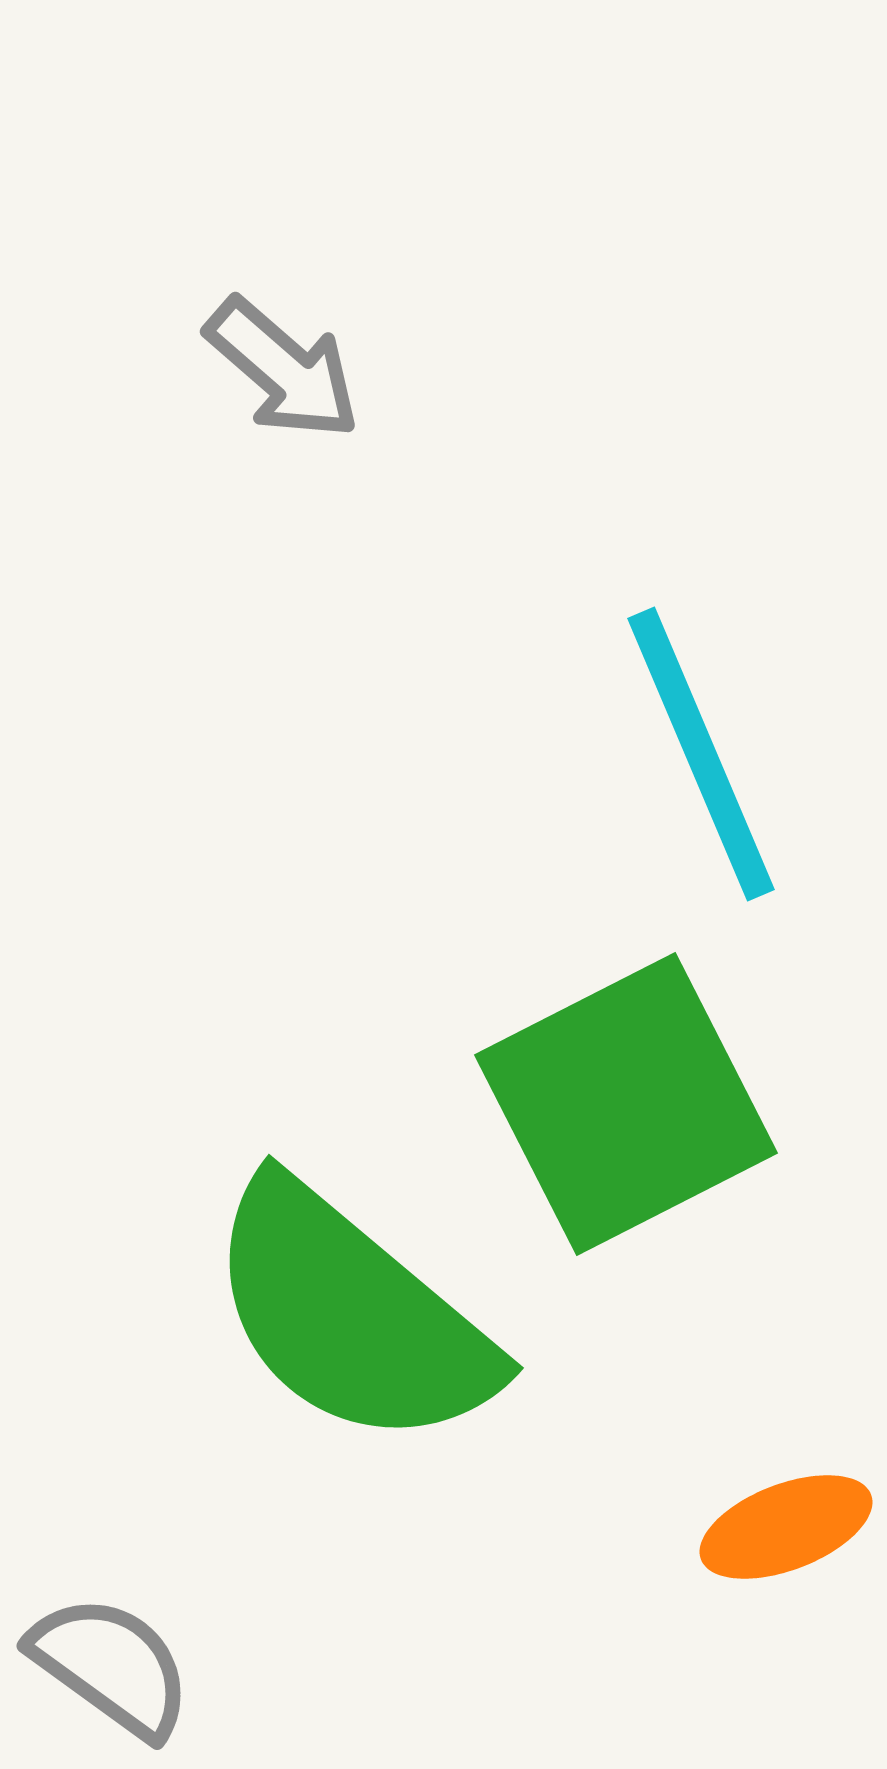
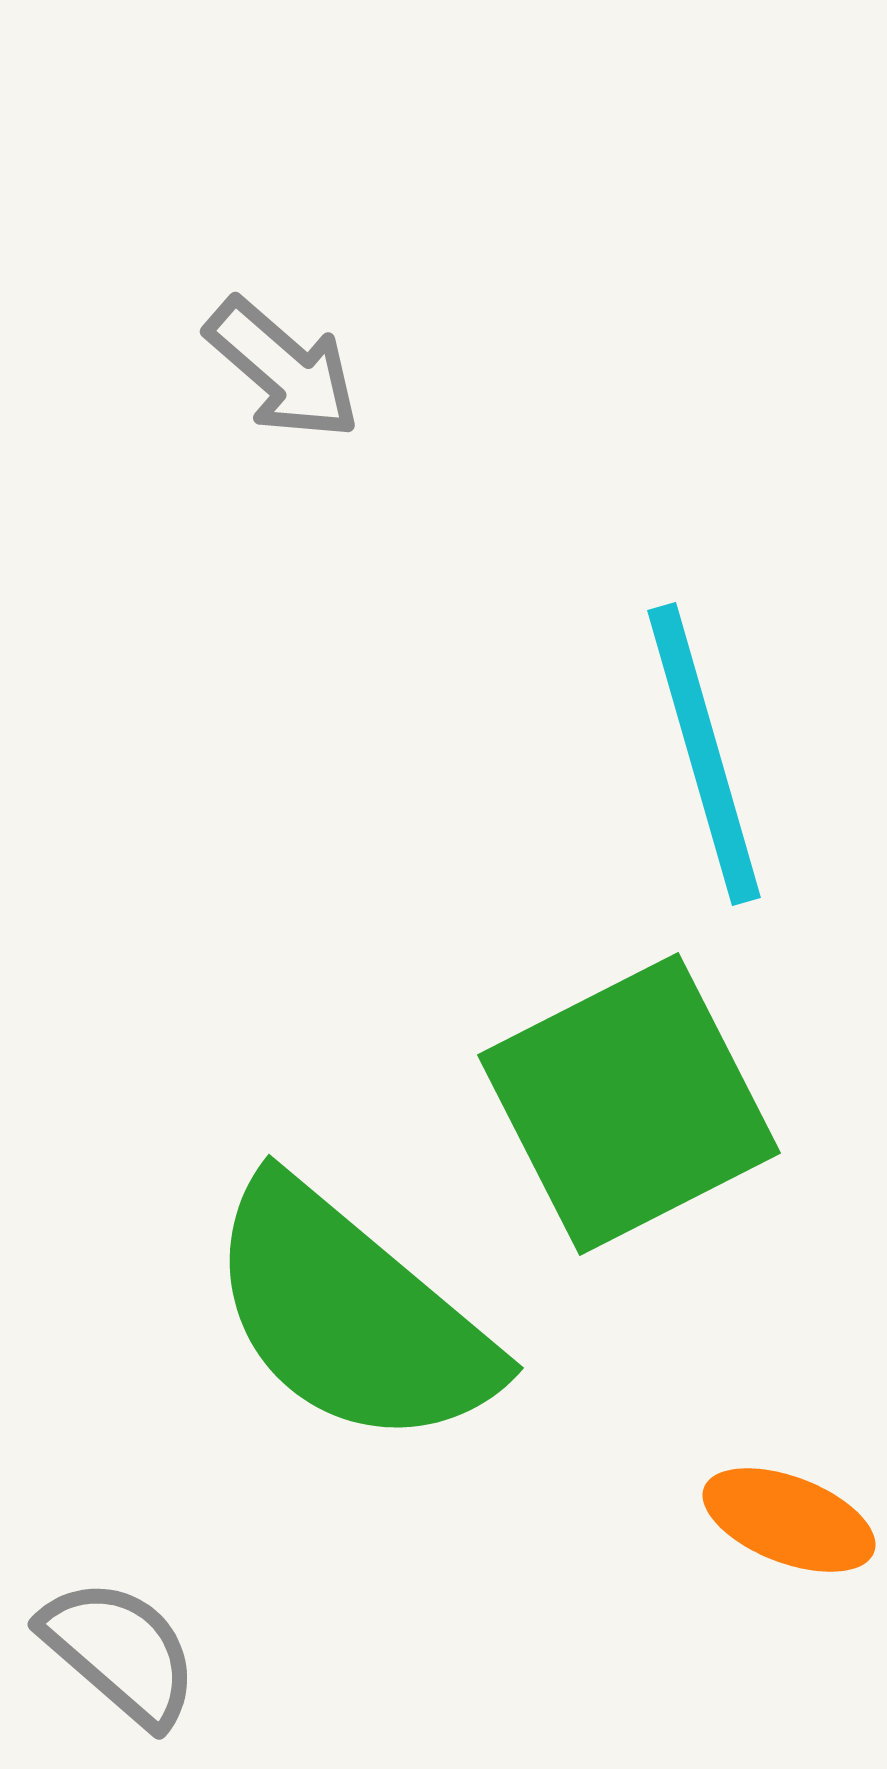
cyan line: moved 3 px right; rotated 7 degrees clockwise
green square: moved 3 px right
orange ellipse: moved 3 px right, 7 px up; rotated 42 degrees clockwise
gray semicircle: moved 9 px right, 14 px up; rotated 5 degrees clockwise
